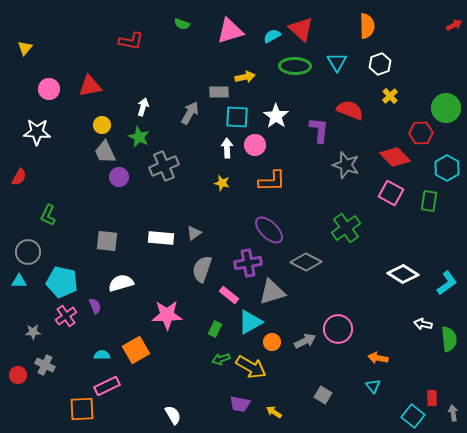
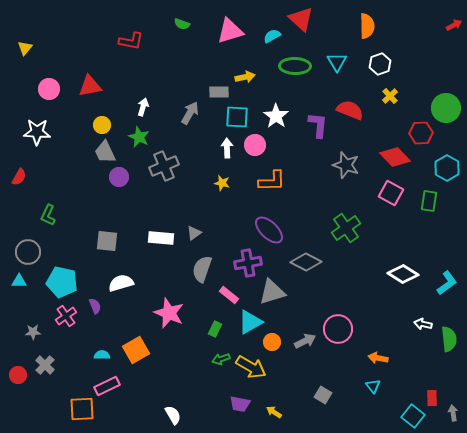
red triangle at (301, 29): moved 10 px up
purple L-shape at (319, 130): moved 1 px left, 5 px up
pink star at (167, 315): moved 2 px right, 2 px up; rotated 24 degrees clockwise
gray cross at (45, 365): rotated 18 degrees clockwise
